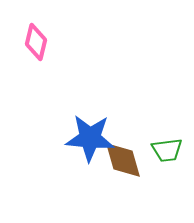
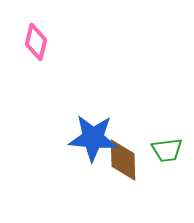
blue star: moved 3 px right
brown diamond: rotated 15 degrees clockwise
